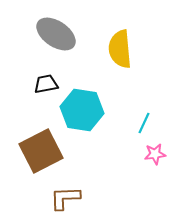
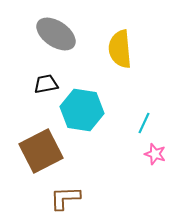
pink star: rotated 25 degrees clockwise
